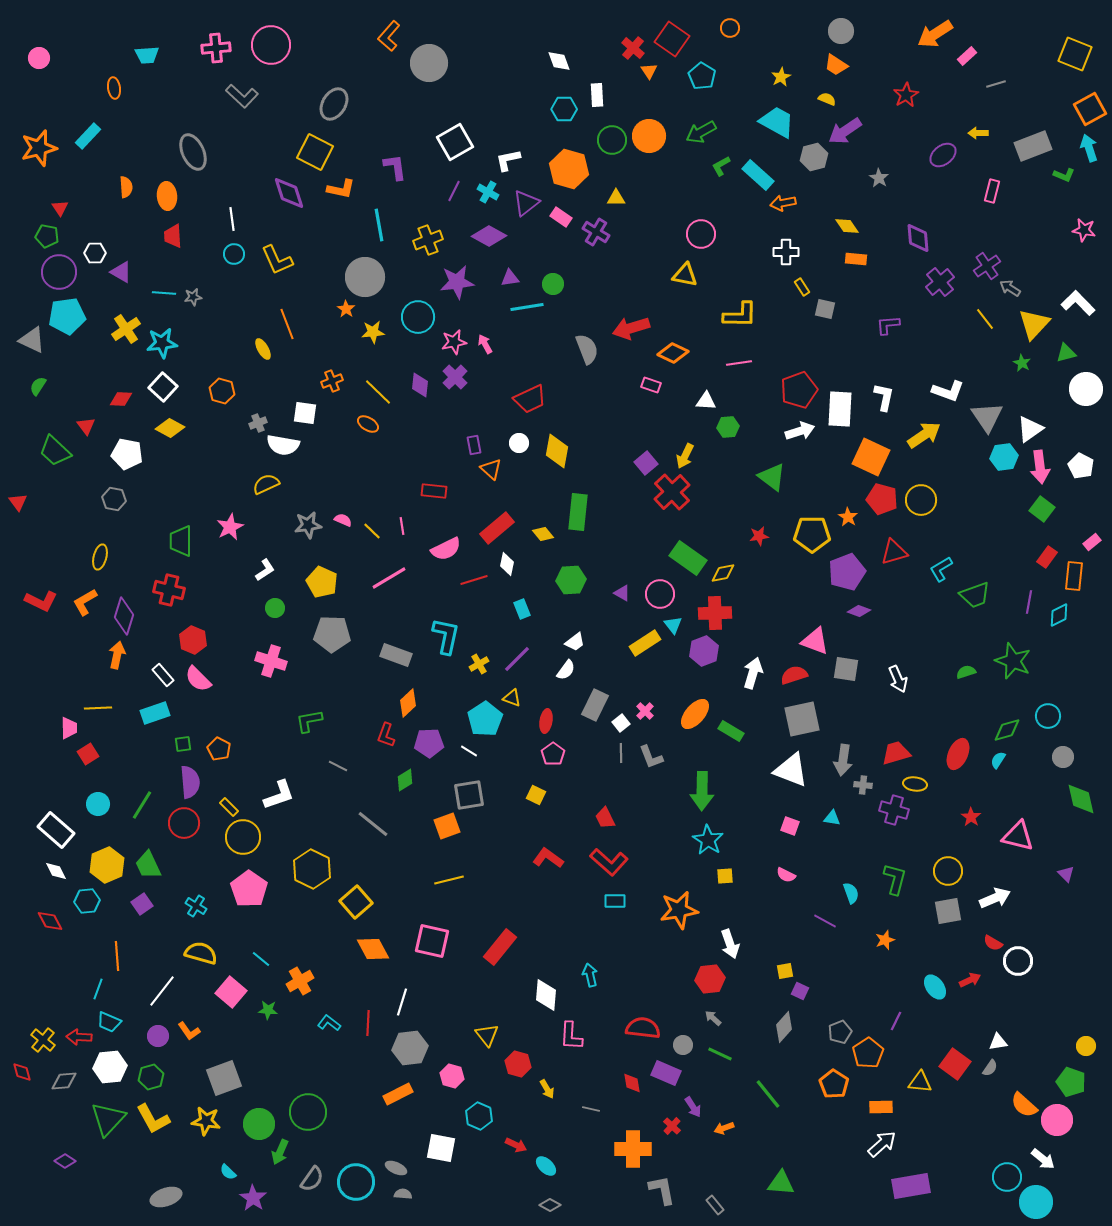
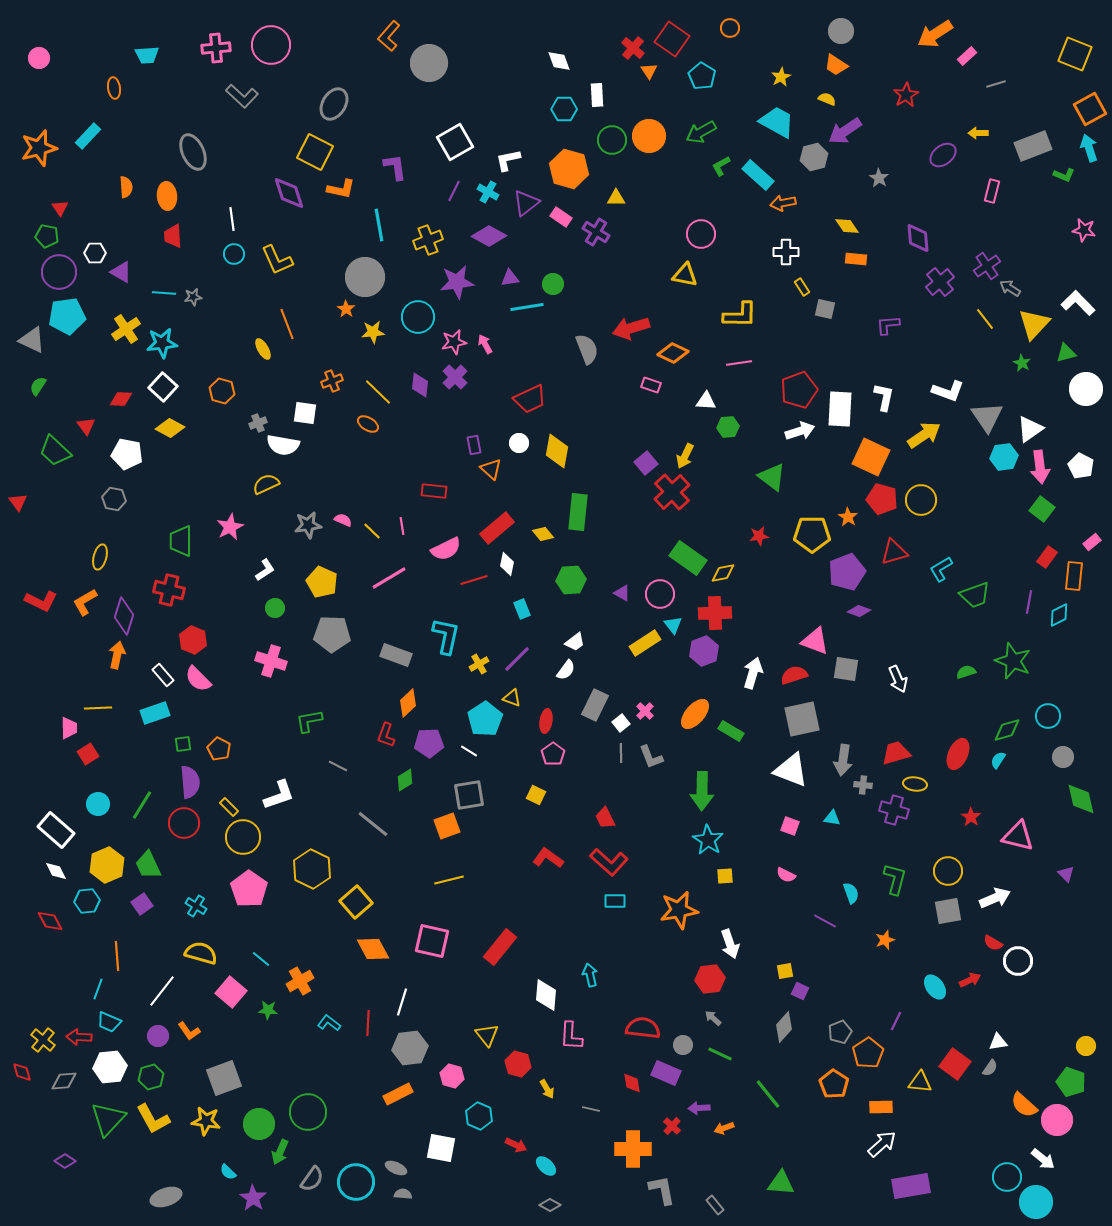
purple arrow at (693, 1107): moved 6 px right, 1 px down; rotated 120 degrees clockwise
